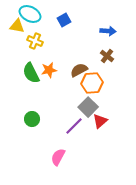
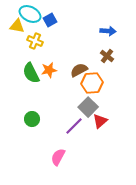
blue square: moved 14 px left
